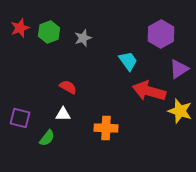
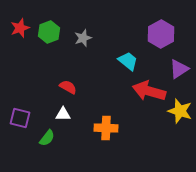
cyan trapezoid: rotated 15 degrees counterclockwise
